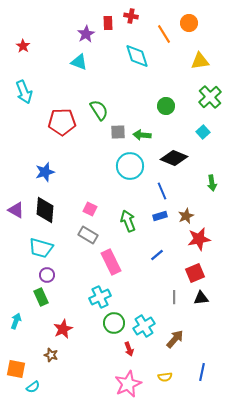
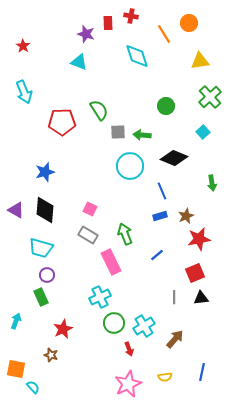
purple star at (86, 34): rotated 24 degrees counterclockwise
green arrow at (128, 221): moved 3 px left, 13 px down
cyan semicircle at (33, 387): rotated 96 degrees counterclockwise
